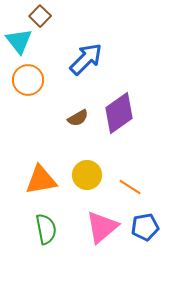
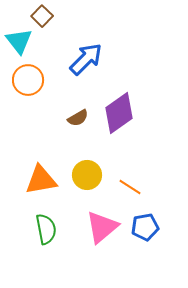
brown square: moved 2 px right
